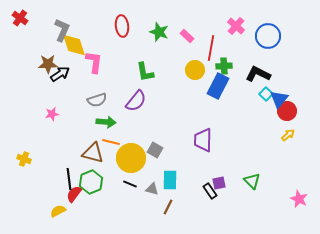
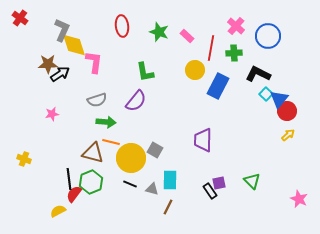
green cross at (224, 66): moved 10 px right, 13 px up
